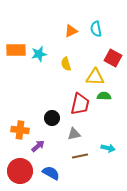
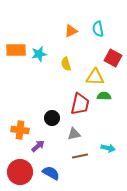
cyan semicircle: moved 2 px right
red circle: moved 1 px down
